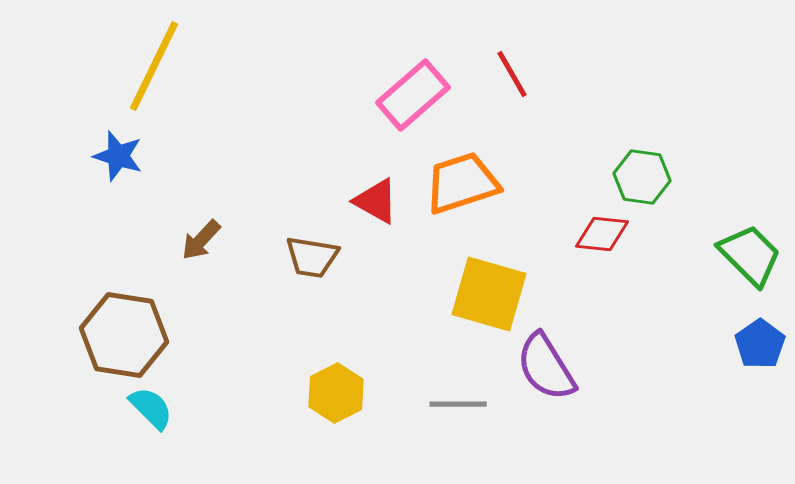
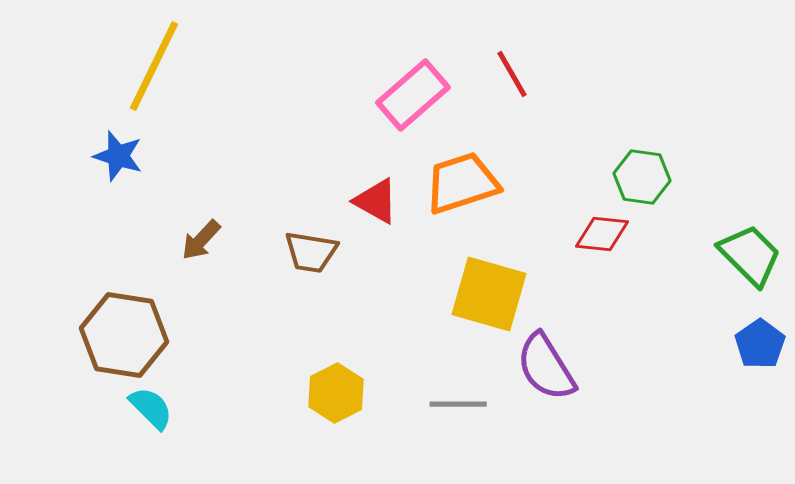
brown trapezoid: moved 1 px left, 5 px up
